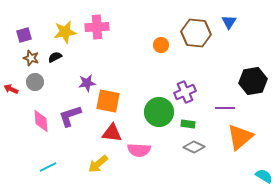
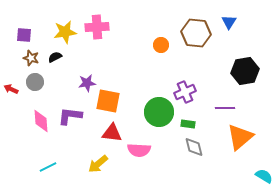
purple square: rotated 21 degrees clockwise
black hexagon: moved 8 px left, 10 px up
purple L-shape: rotated 25 degrees clockwise
gray diamond: rotated 50 degrees clockwise
